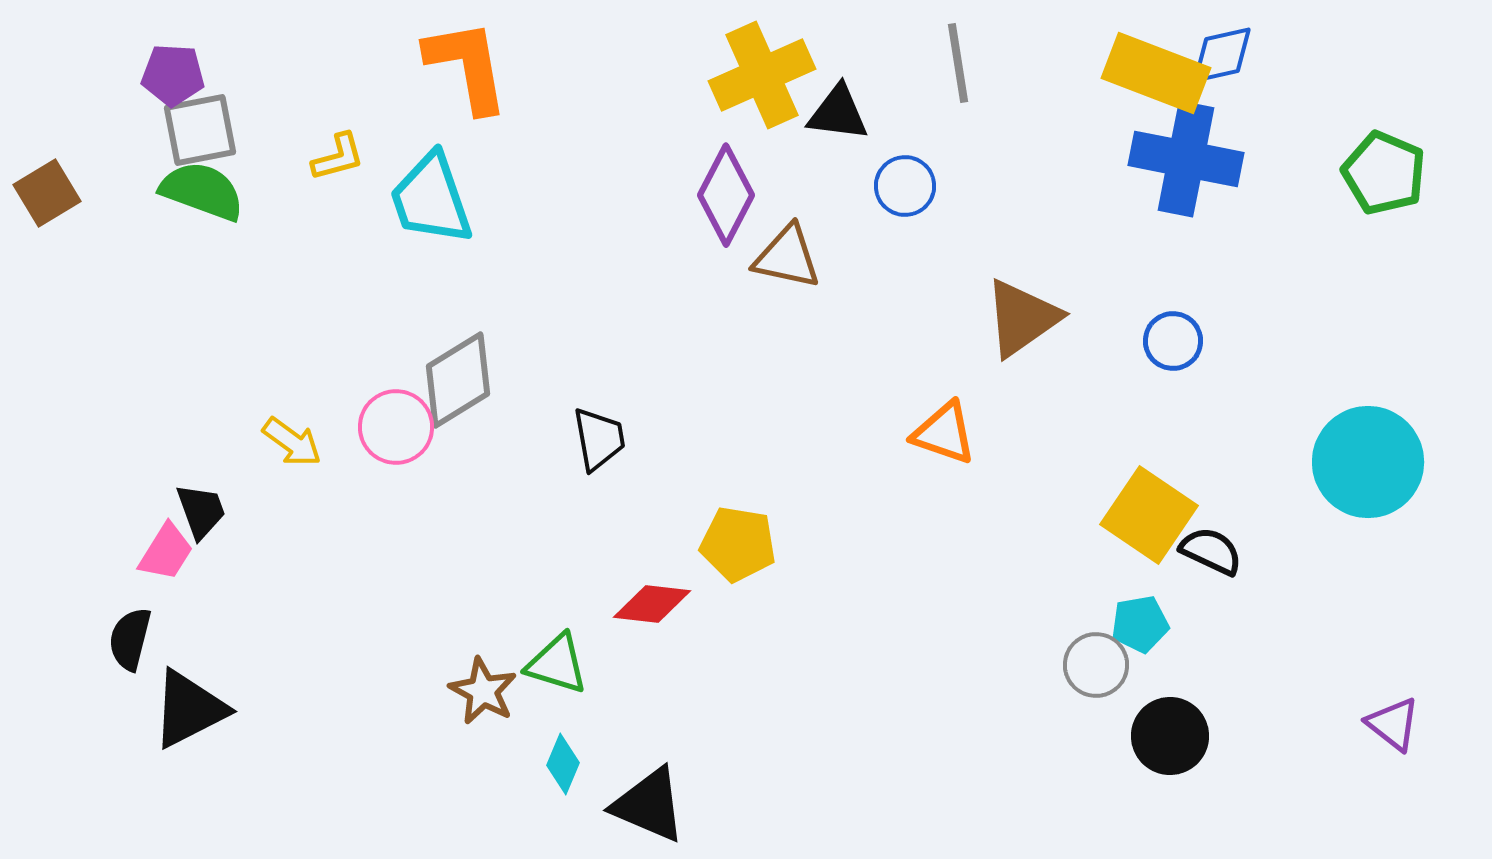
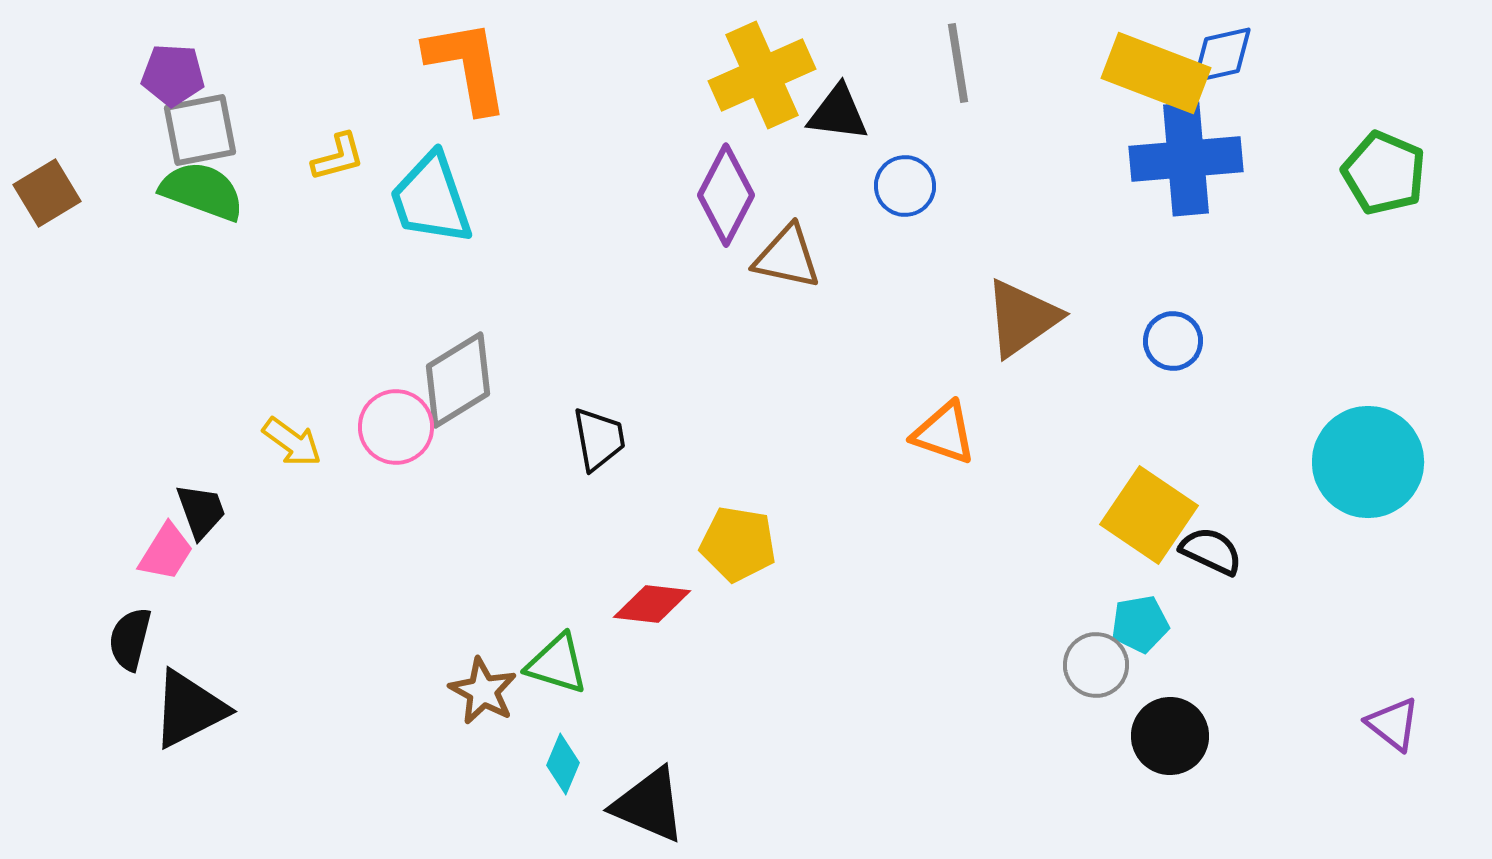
blue cross at (1186, 159): rotated 16 degrees counterclockwise
